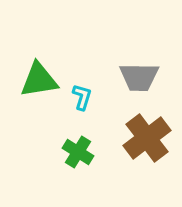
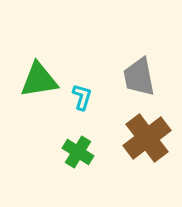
gray trapezoid: rotated 78 degrees clockwise
